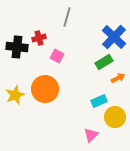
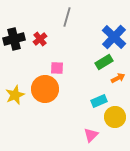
red cross: moved 1 px right, 1 px down; rotated 24 degrees counterclockwise
black cross: moved 3 px left, 8 px up; rotated 20 degrees counterclockwise
pink square: moved 12 px down; rotated 24 degrees counterclockwise
